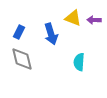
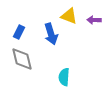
yellow triangle: moved 4 px left, 2 px up
cyan semicircle: moved 15 px left, 15 px down
